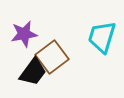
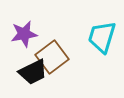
black trapezoid: rotated 28 degrees clockwise
